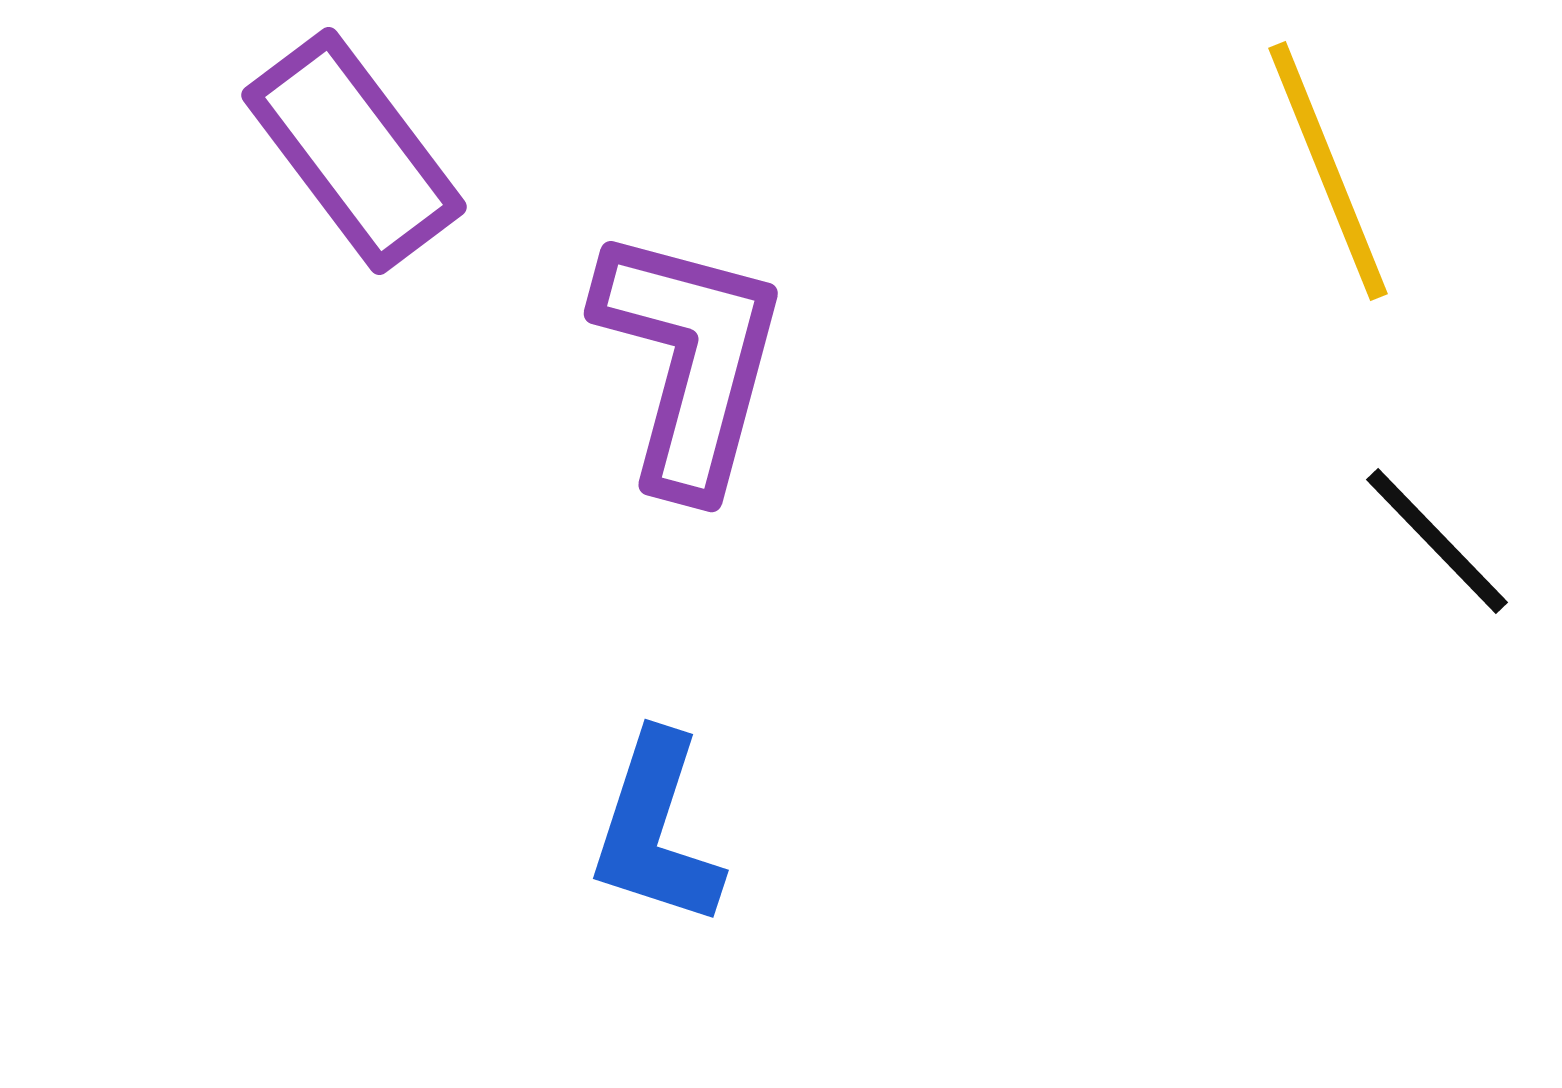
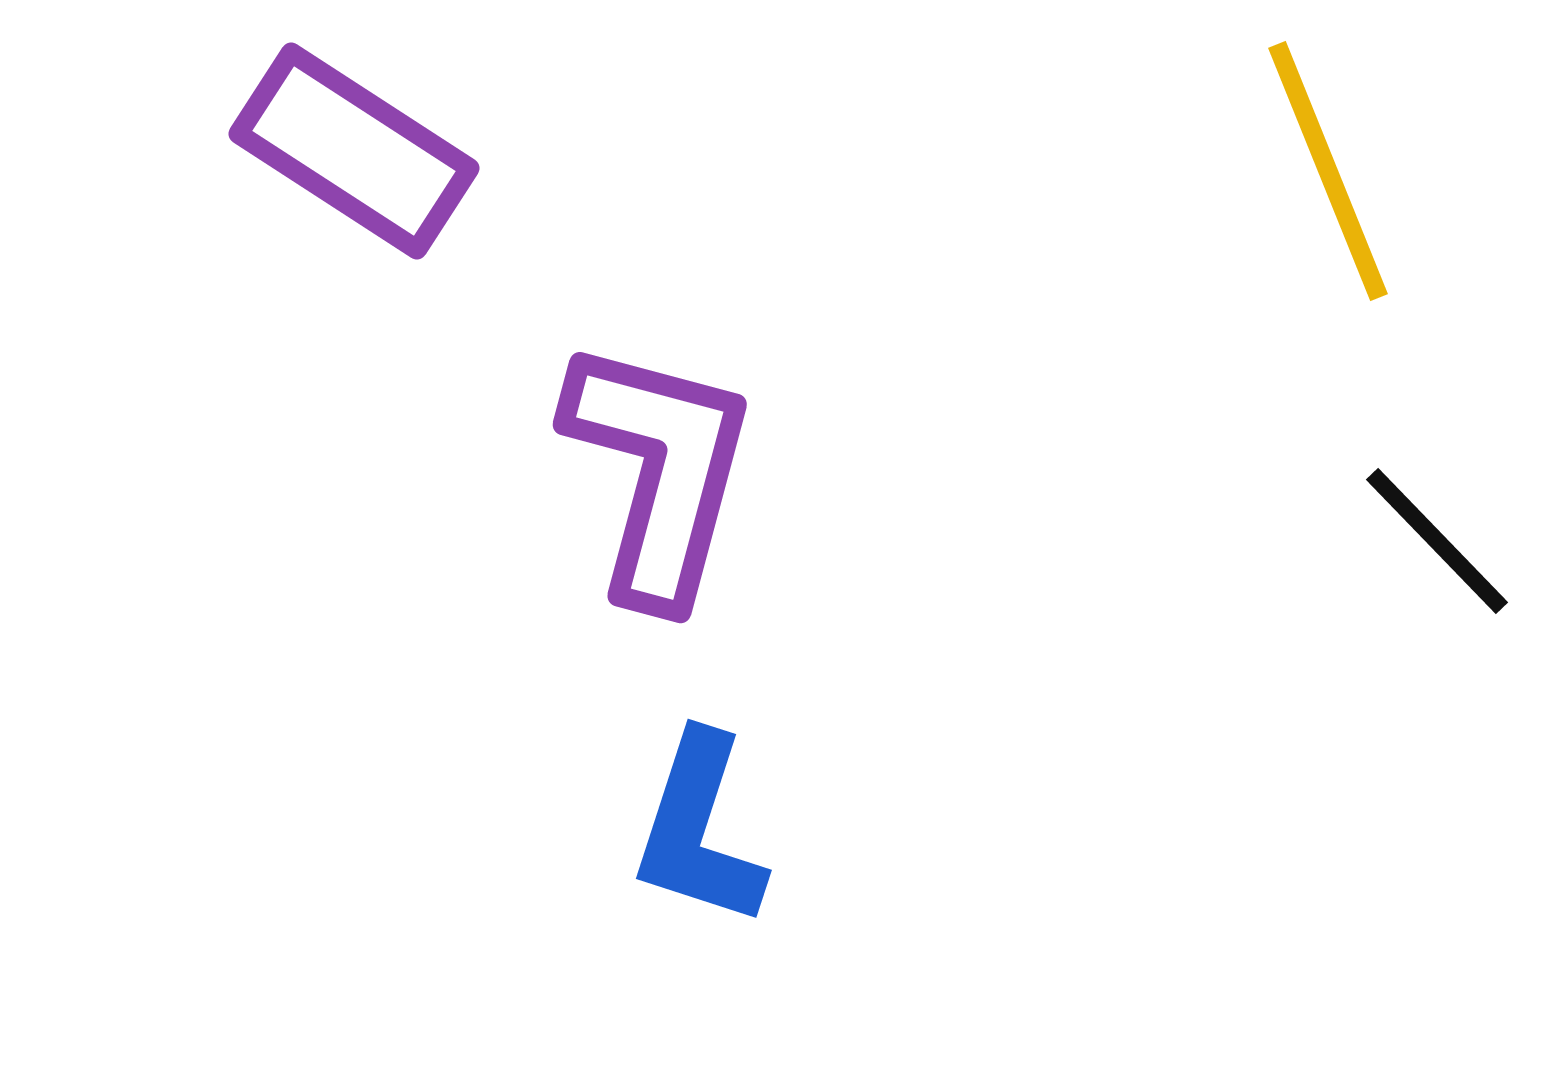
purple rectangle: rotated 20 degrees counterclockwise
purple L-shape: moved 31 px left, 111 px down
blue L-shape: moved 43 px right
